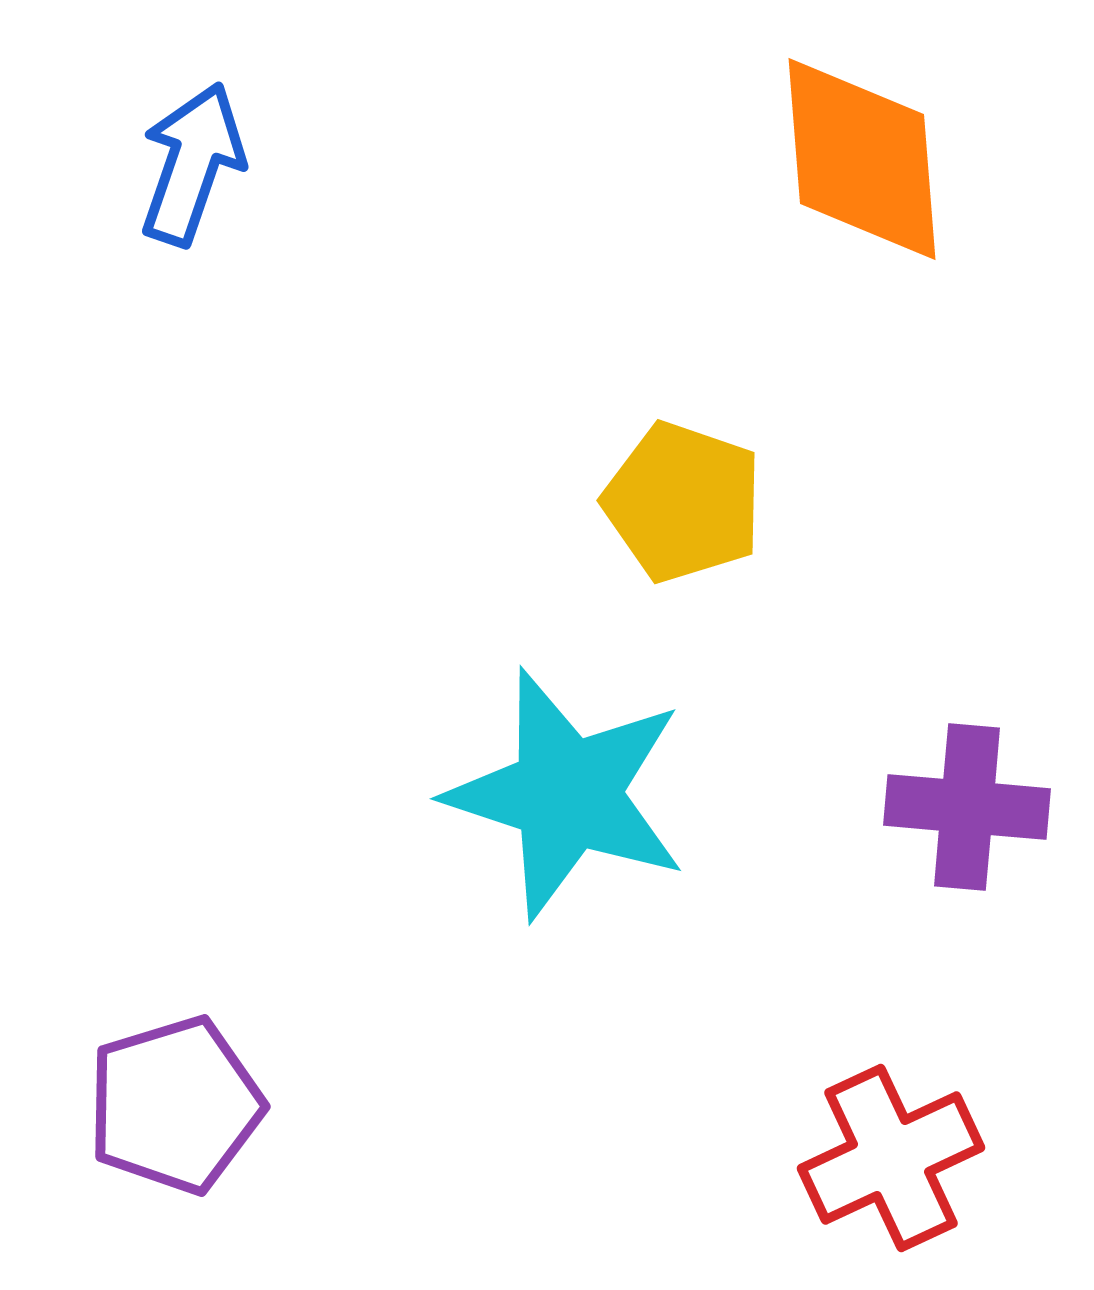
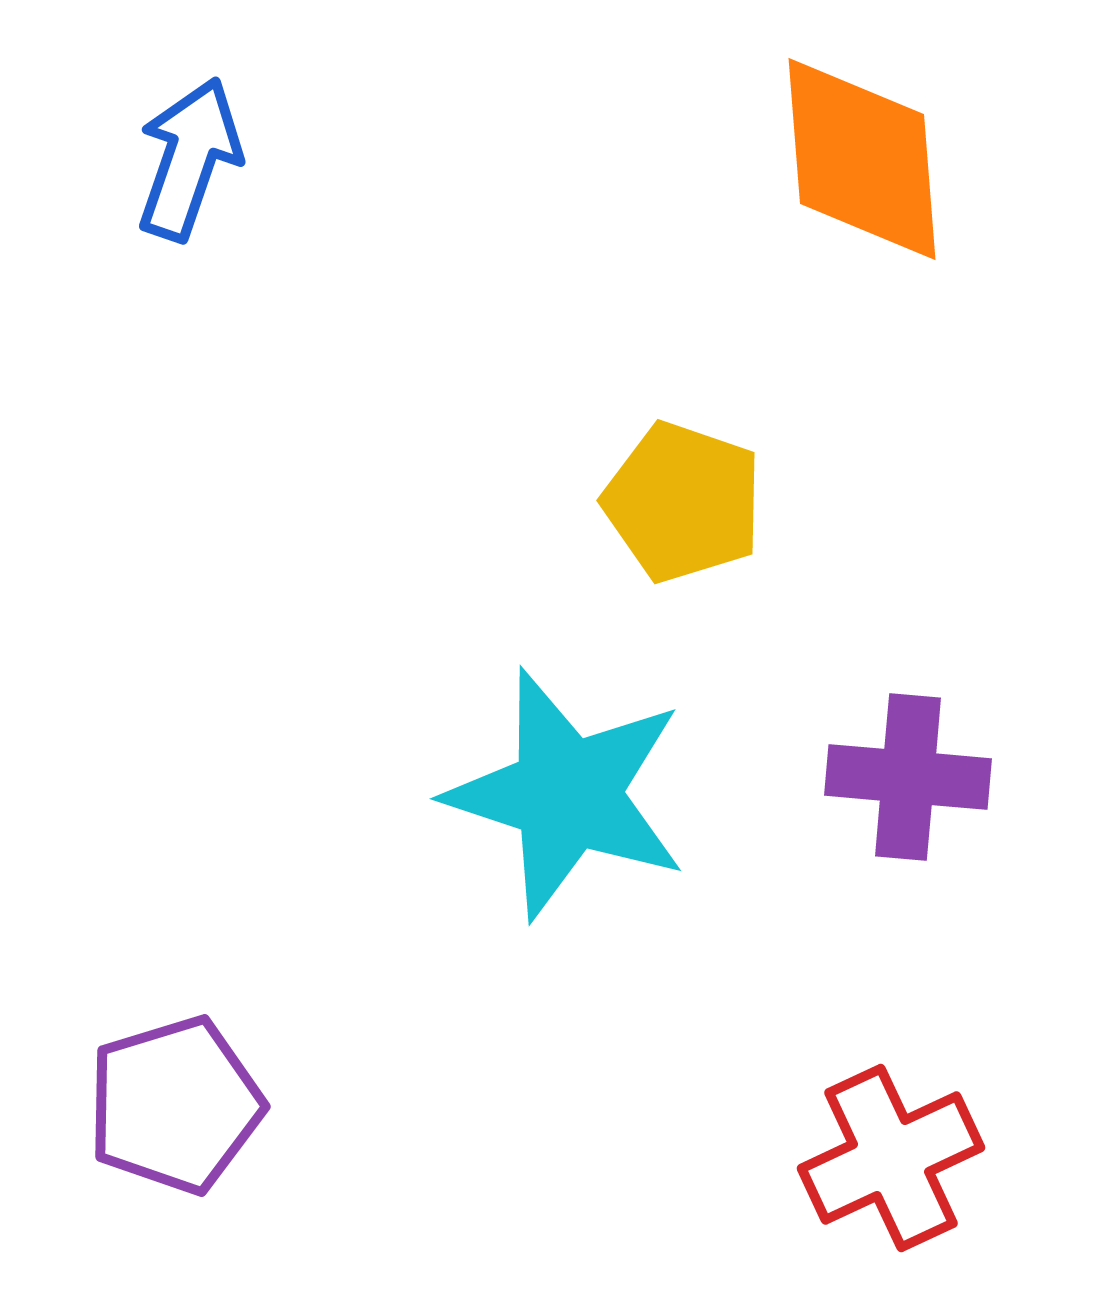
blue arrow: moved 3 px left, 5 px up
purple cross: moved 59 px left, 30 px up
